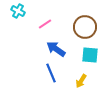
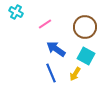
cyan cross: moved 2 px left, 1 px down
cyan square: moved 4 px left, 1 px down; rotated 24 degrees clockwise
yellow arrow: moved 6 px left, 7 px up
